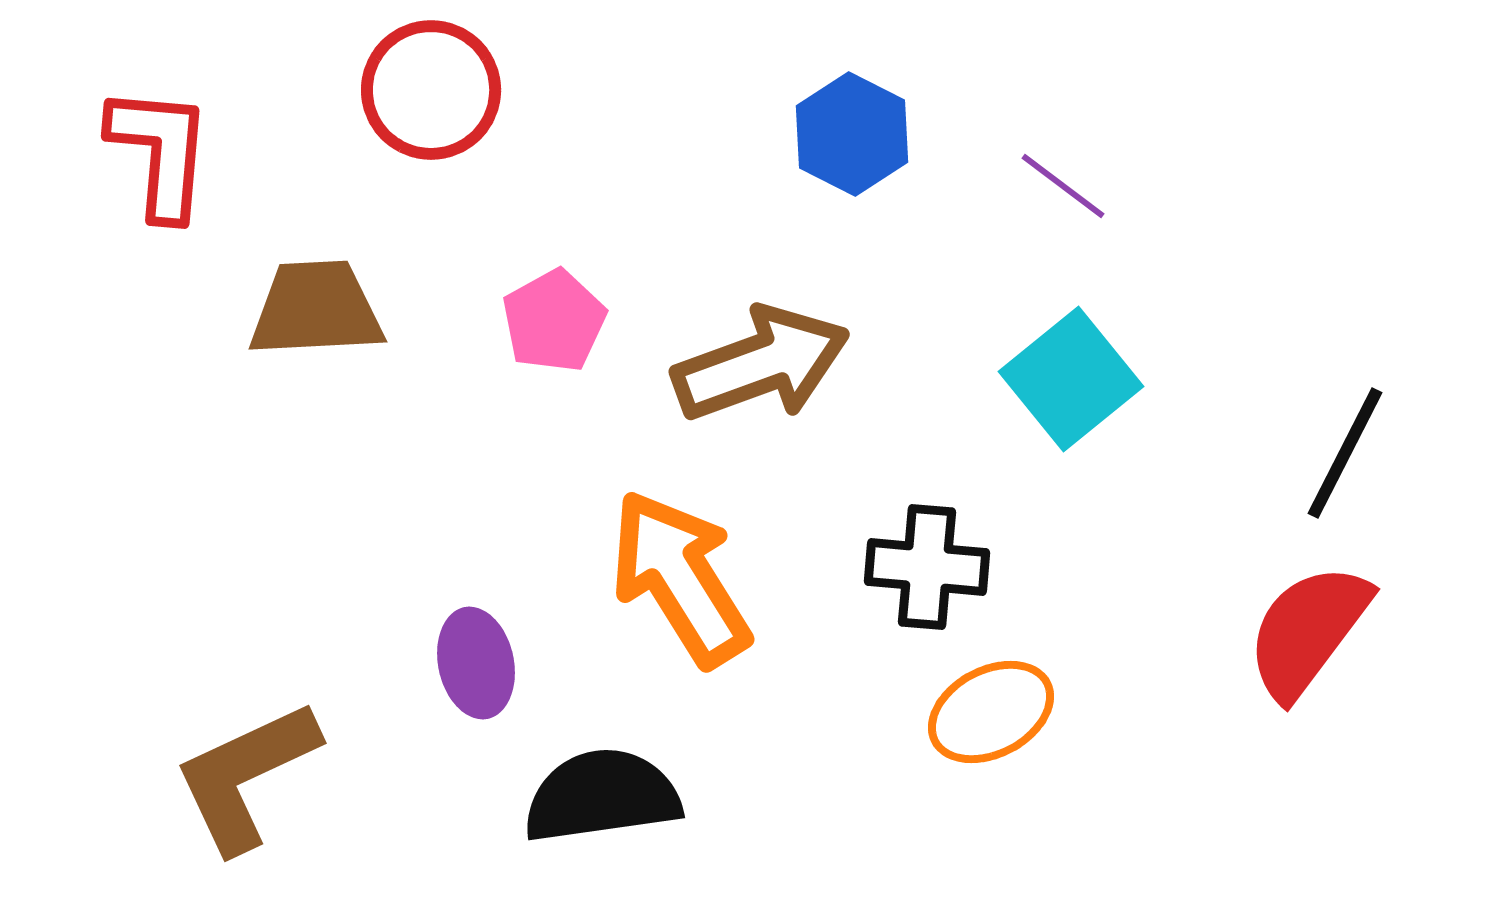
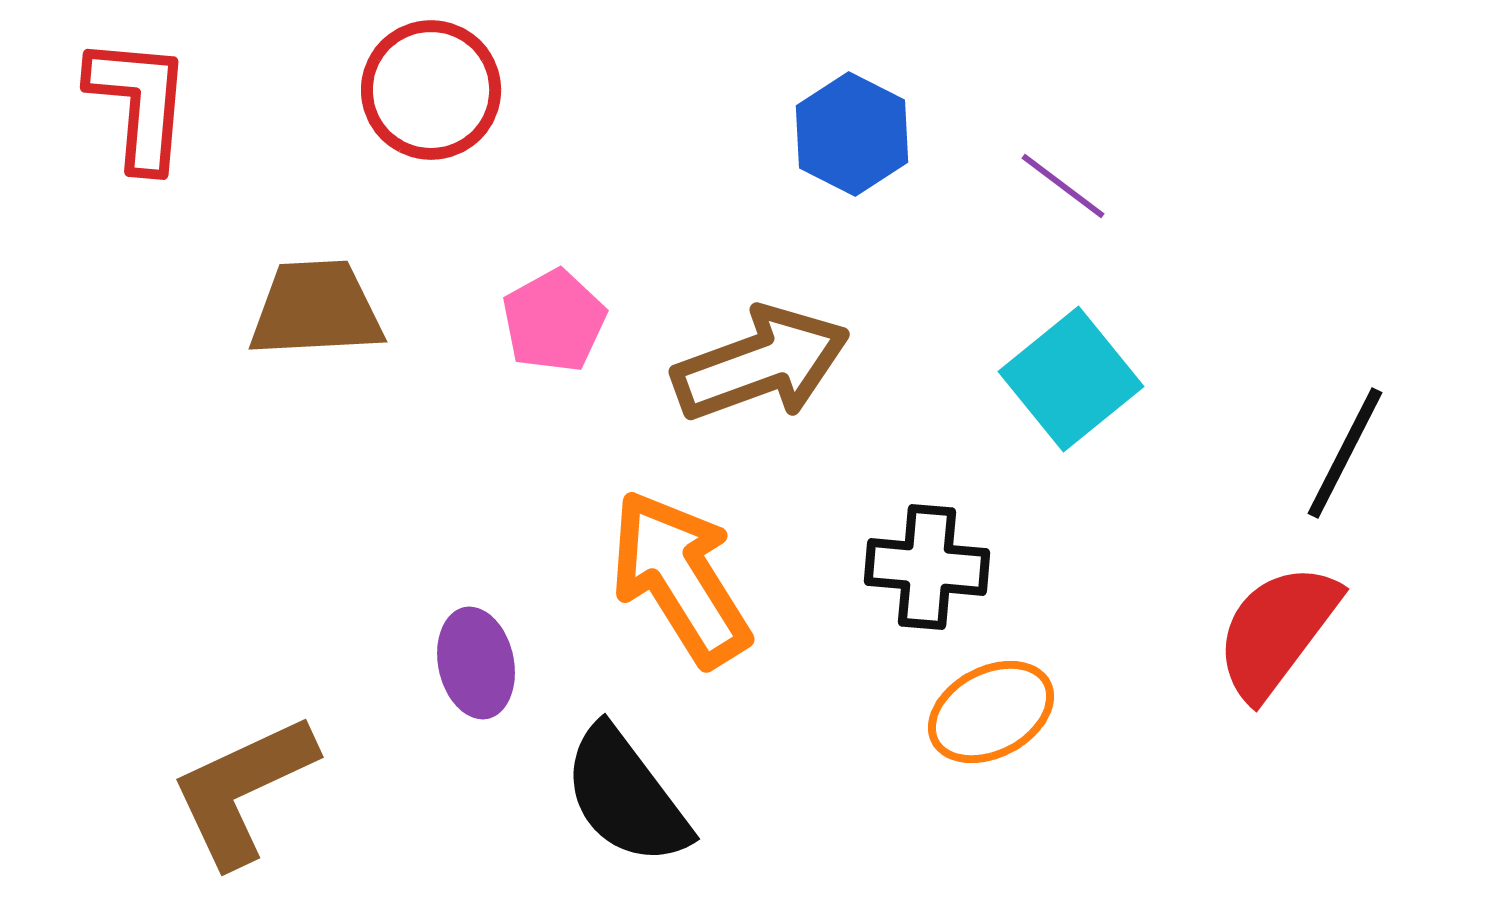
red L-shape: moved 21 px left, 49 px up
red semicircle: moved 31 px left
brown L-shape: moved 3 px left, 14 px down
black semicircle: moved 24 px right; rotated 119 degrees counterclockwise
